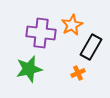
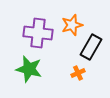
orange star: rotated 10 degrees clockwise
purple cross: moved 3 px left
green star: rotated 28 degrees clockwise
